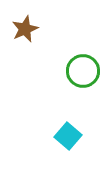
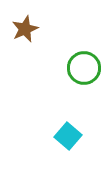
green circle: moved 1 px right, 3 px up
